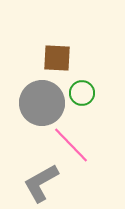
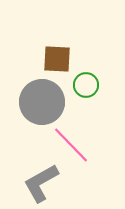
brown square: moved 1 px down
green circle: moved 4 px right, 8 px up
gray circle: moved 1 px up
